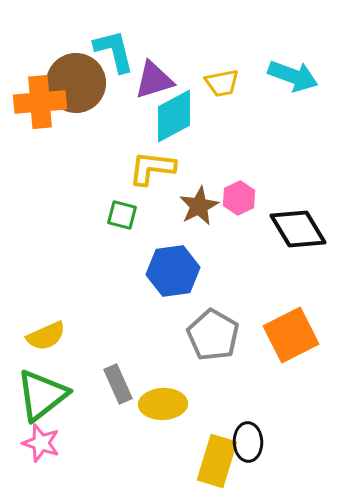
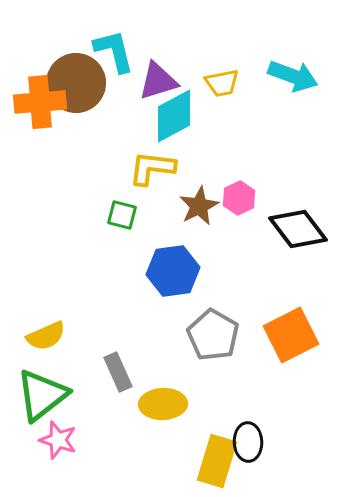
purple triangle: moved 4 px right, 1 px down
black diamond: rotated 6 degrees counterclockwise
gray rectangle: moved 12 px up
pink star: moved 17 px right, 3 px up
